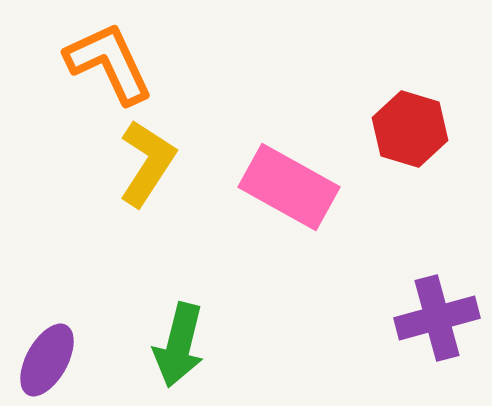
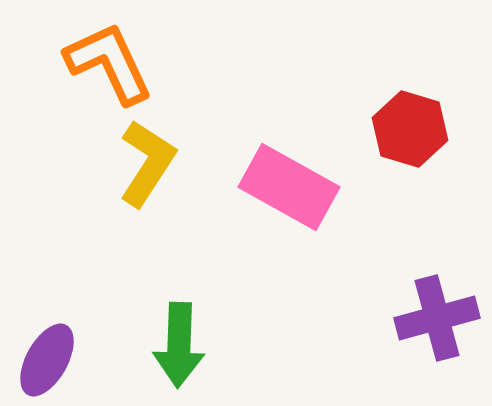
green arrow: rotated 12 degrees counterclockwise
